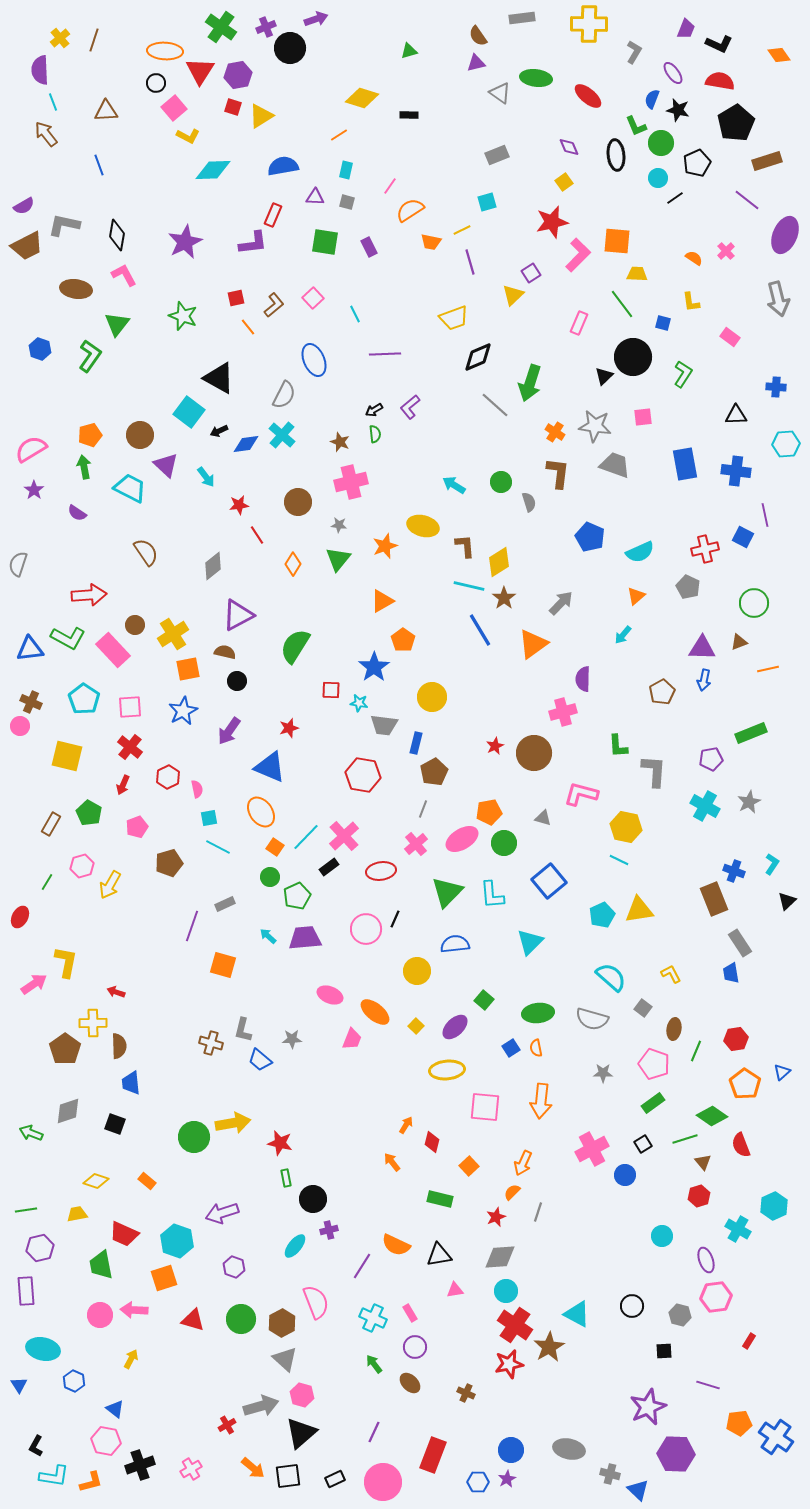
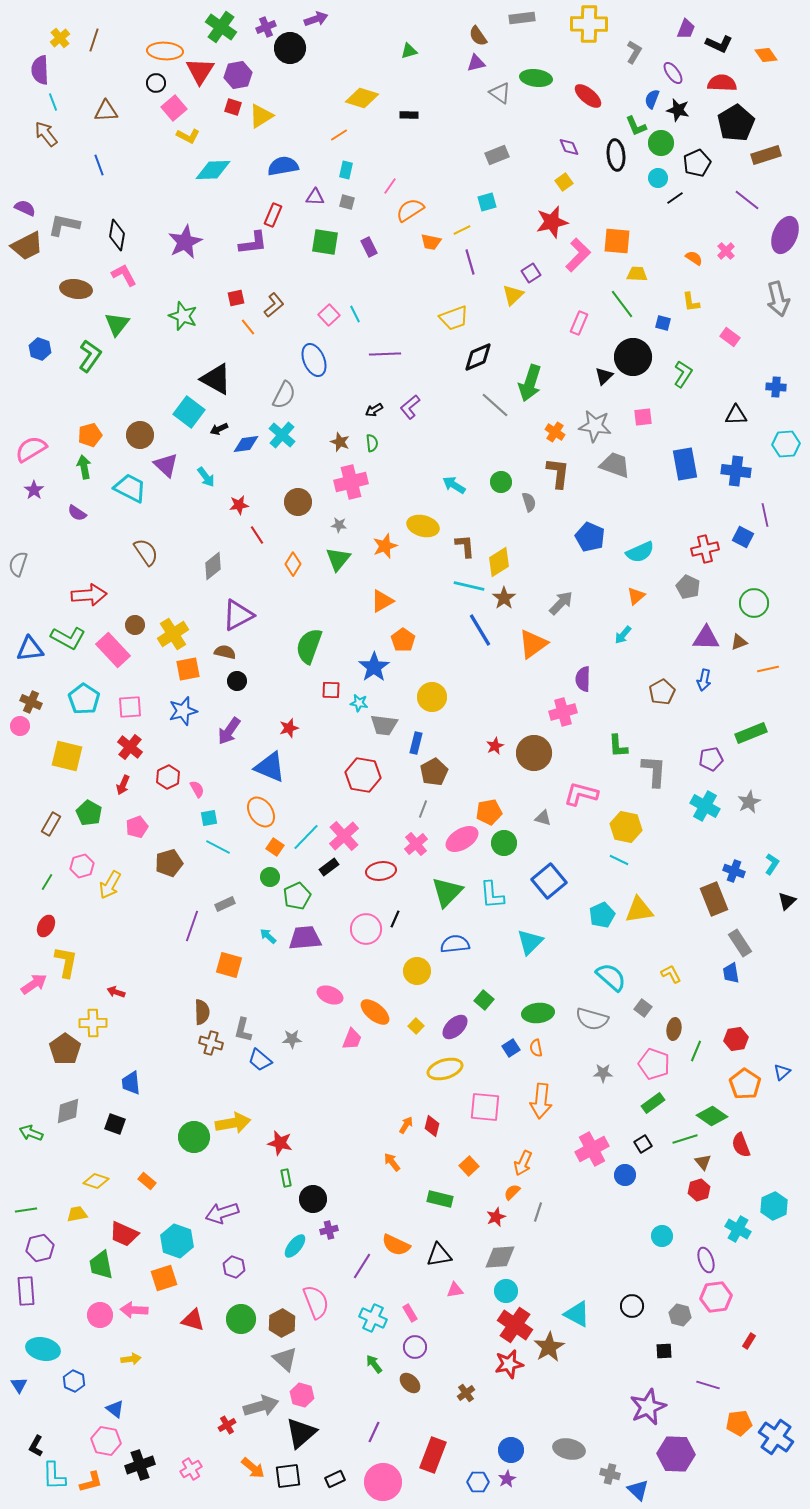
orange diamond at (779, 55): moved 13 px left
red semicircle at (720, 81): moved 2 px right, 2 px down; rotated 8 degrees counterclockwise
brown rectangle at (767, 161): moved 1 px left, 6 px up
purple semicircle at (24, 206): moved 1 px right, 2 px down; rotated 125 degrees counterclockwise
pink square at (313, 298): moved 16 px right, 17 px down
black triangle at (219, 378): moved 3 px left, 1 px down
black arrow at (219, 431): moved 2 px up
green semicircle at (375, 434): moved 3 px left, 9 px down
green semicircle at (295, 646): moved 14 px right; rotated 12 degrees counterclockwise
purple triangle at (702, 648): moved 4 px right, 10 px up
blue star at (183, 711): rotated 12 degrees clockwise
pink semicircle at (197, 789): rotated 18 degrees counterclockwise
red ellipse at (20, 917): moved 26 px right, 9 px down
orange square at (223, 965): moved 6 px right
brown semicircle at (119, 1046): moved 83 px right, 34 px up
yellow ellipse at (447, 1070): moved 2 px left, 1 px up; rotated 12 degrees counterclockwise
red diamond at (432, 1142): moved 16 px up
red hexagon at (699, 1196): moved 6 px up
yellow arrow at (131, 1359): rotated 54 degrees clockwise
brown cross at (466, 1393): rotated 30 degrees clockwise
cyan L-shape at (54, 1476): rotated 80 degrees clockwise
